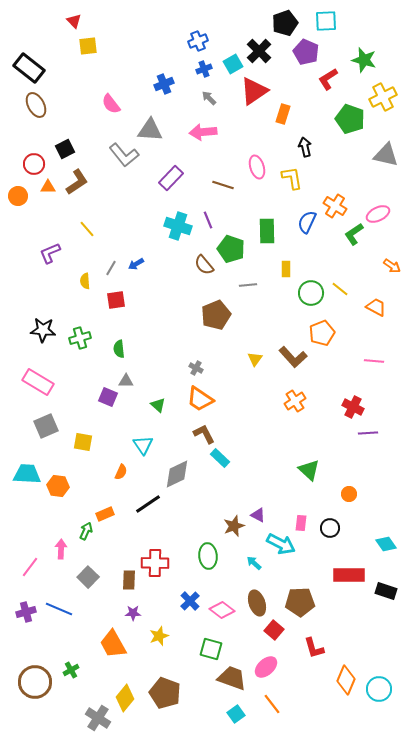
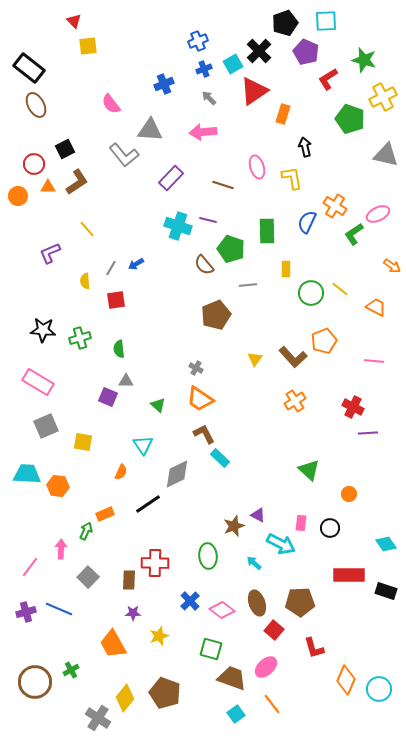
purple line at (208, 220): rotated 54 degrees counterclockwise
orange pentagon at (322, 333): moved 2 px right, 8 px down
